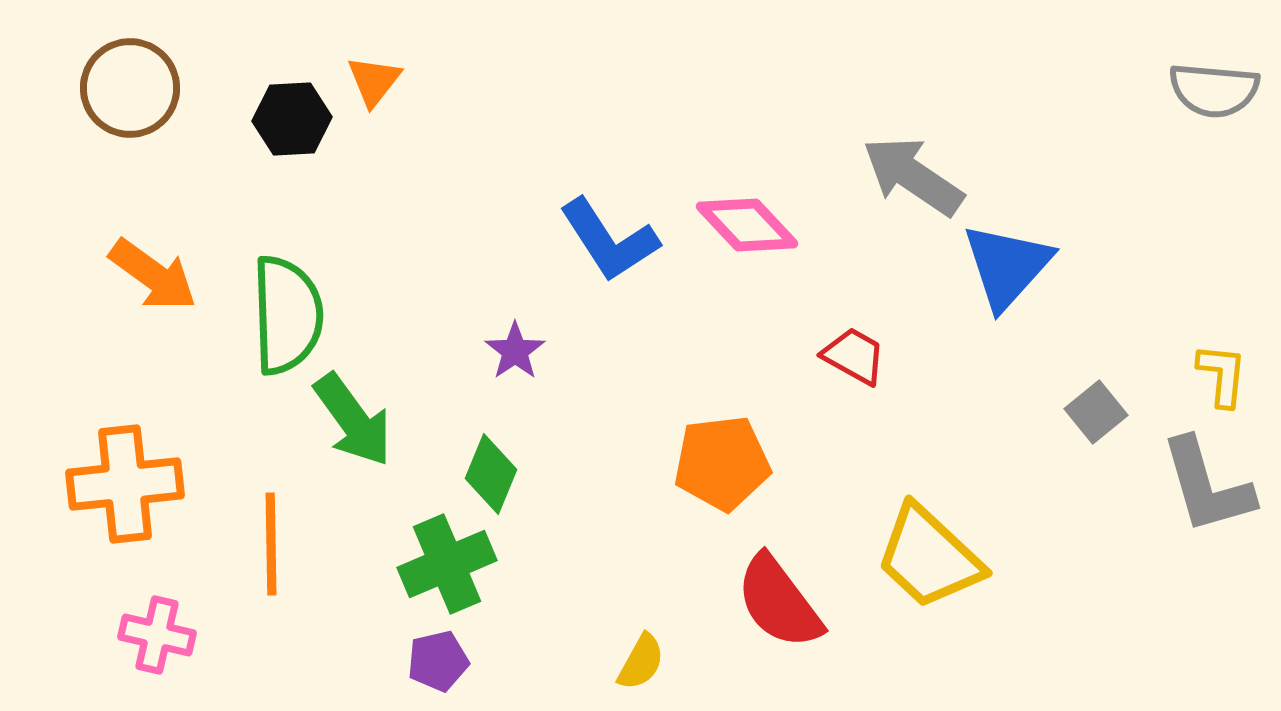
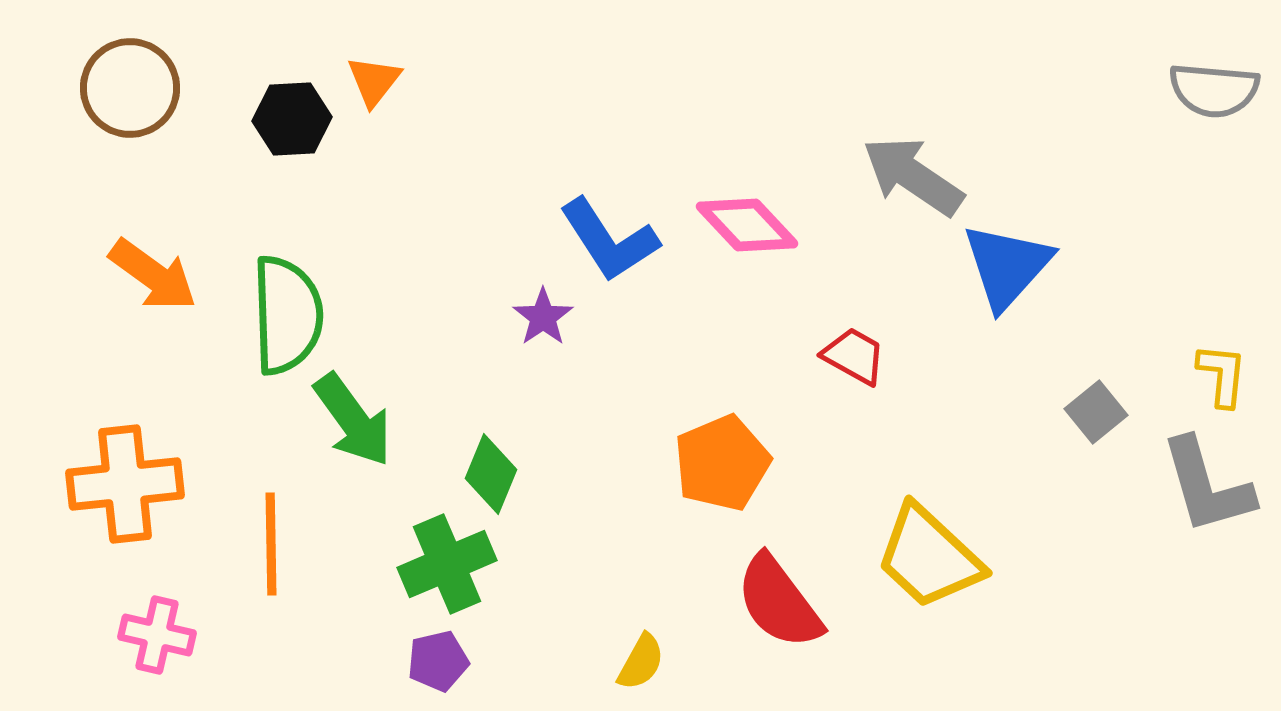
purple star: moved 28 px right, 34 px up
orange pentagon: rotated 16 degrees counterclockwise
